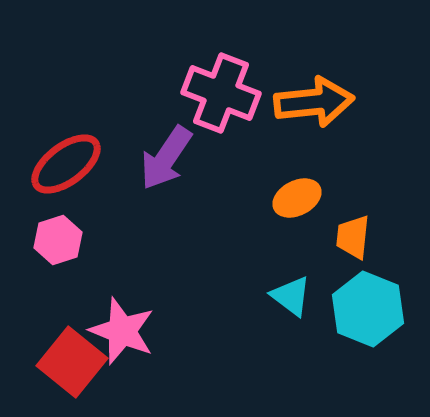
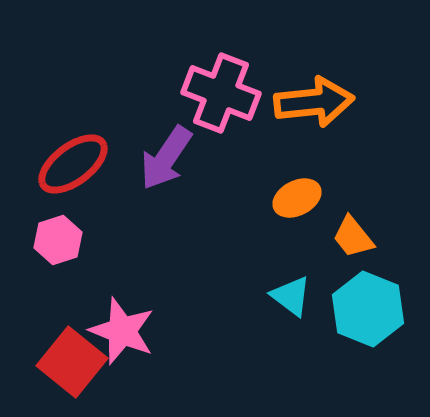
red ellipse: moved 7 px right
orange trapezoid: rotated 45 degrees counterclockwise
